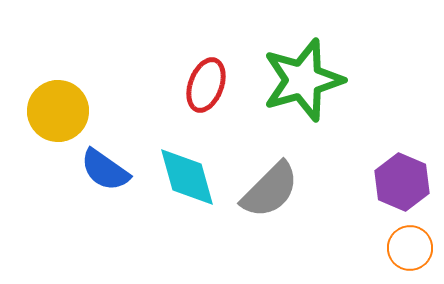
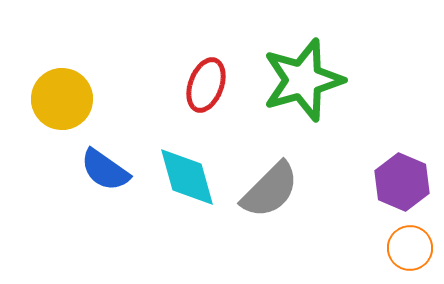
yellow circle: moved 4 px right, 12 px up
